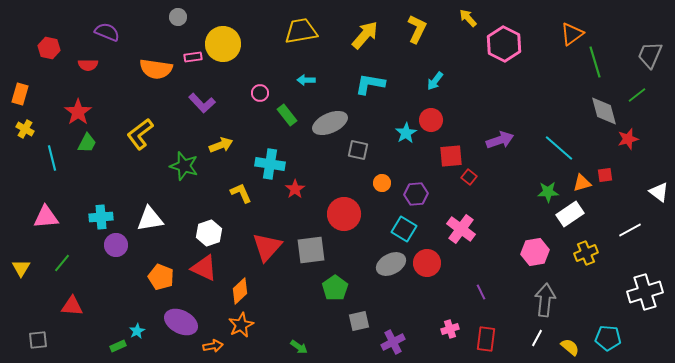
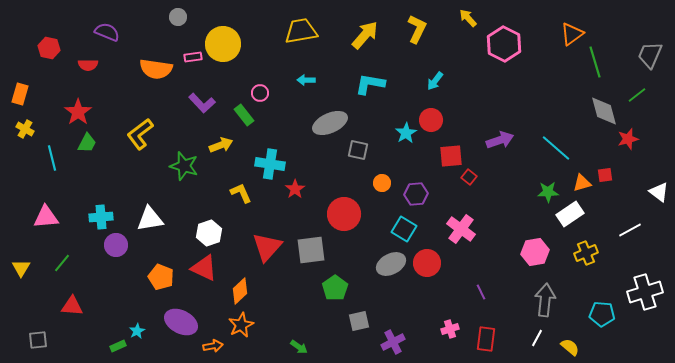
green rectangle at (287, 115): moved 43 px left
cyan line at (559, 148): moved 3 px left
cyan pentagon at (608, 338): moved 6 px left, 24 px up
